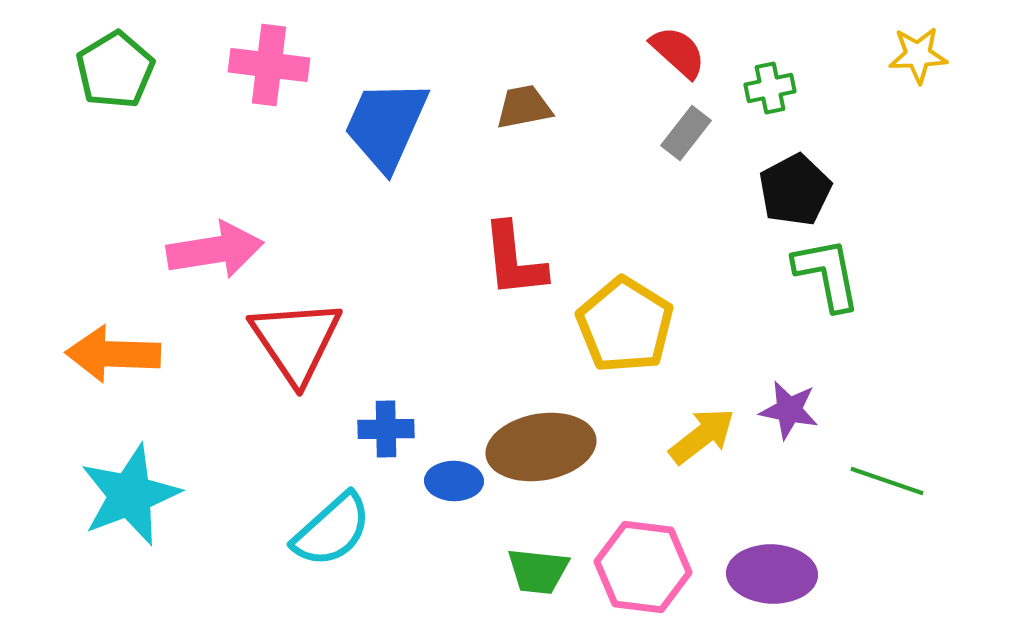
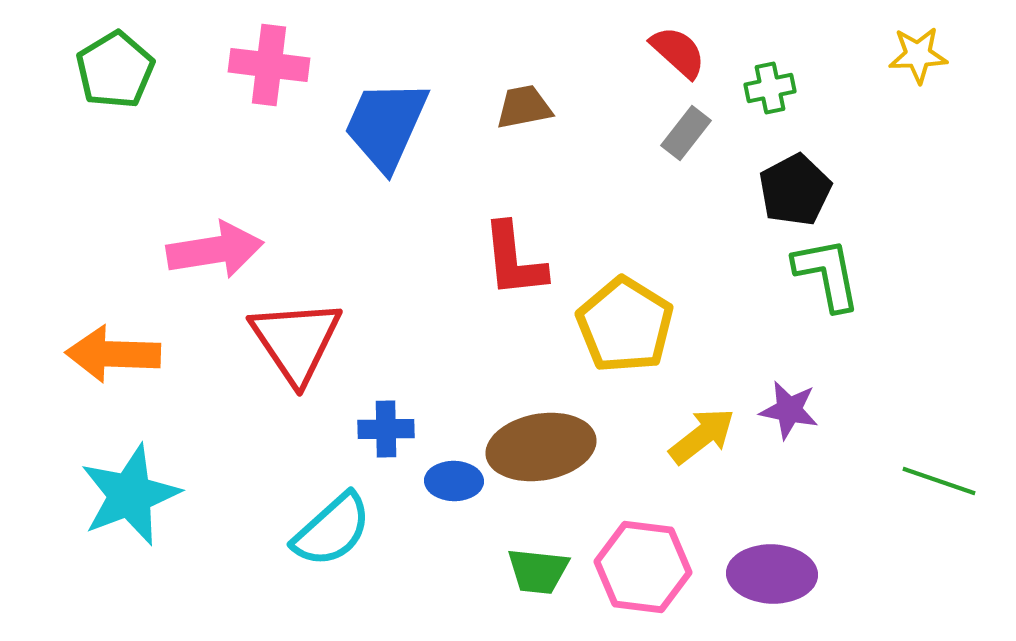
green line: moved 52 px right
